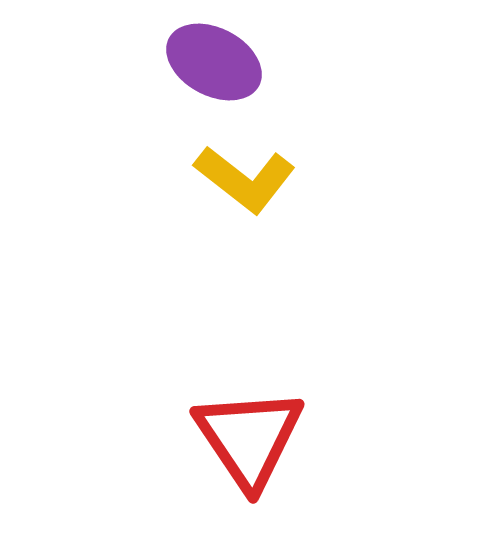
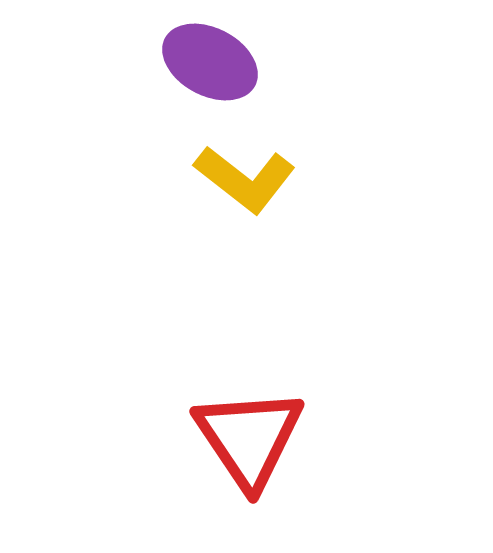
purple ellipse: moved 4 px left
